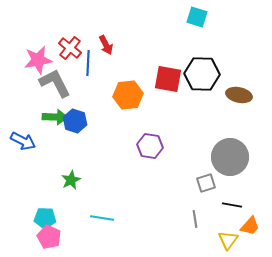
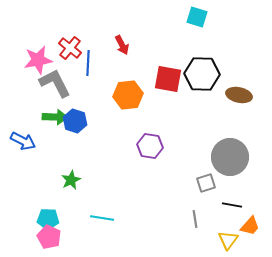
red arrow: moved 16 px right
cyan pentagon: moved 3 px right, 1 px down
